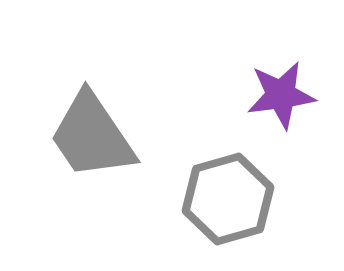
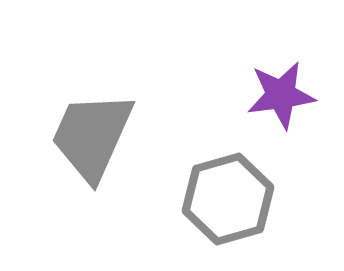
gray trapezoid: rotated 58 degrees clockwise
